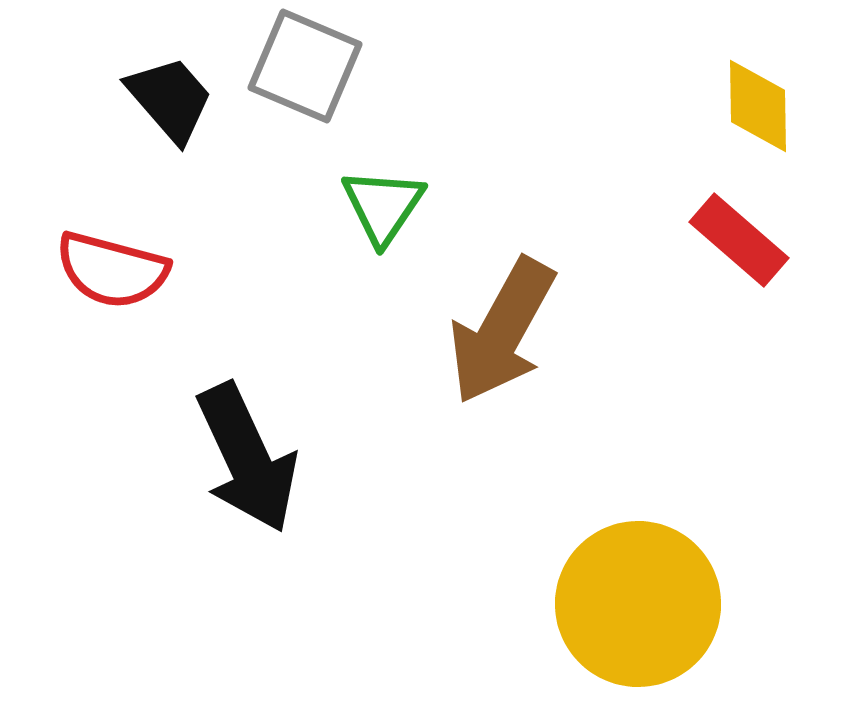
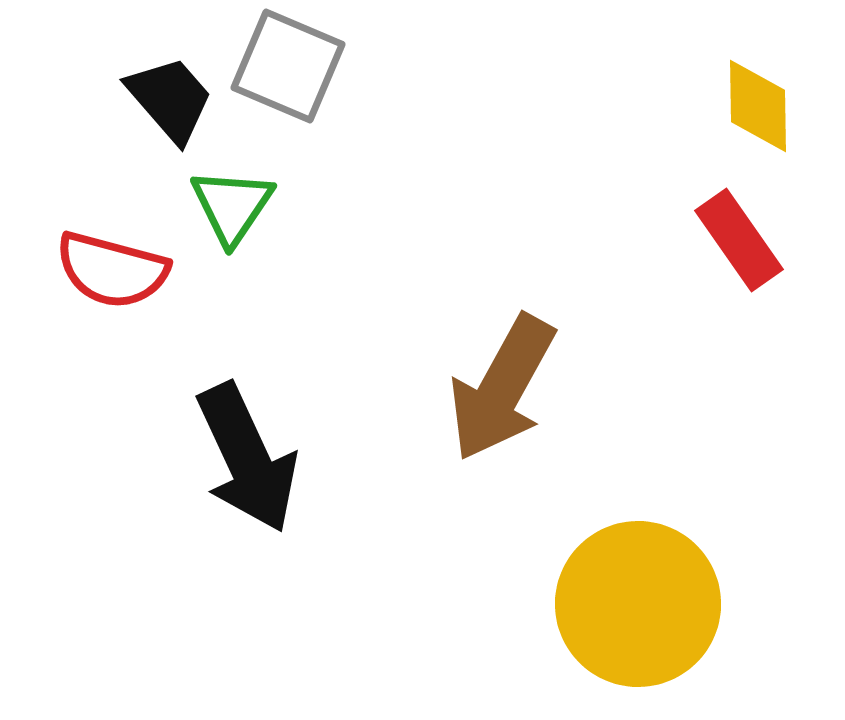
gray square: moved 17 px left
green triangle: moved 151 px left
red rectangle: rotated 14 degrees clockwise
brown arrow: moved 57 px down
